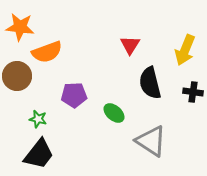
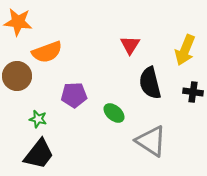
orange star: moved 2 px left, 5 px up
